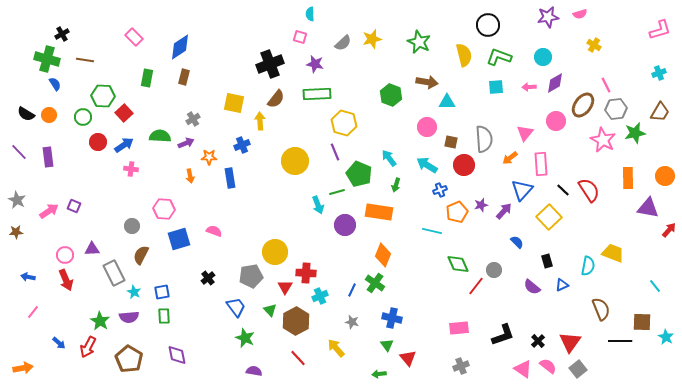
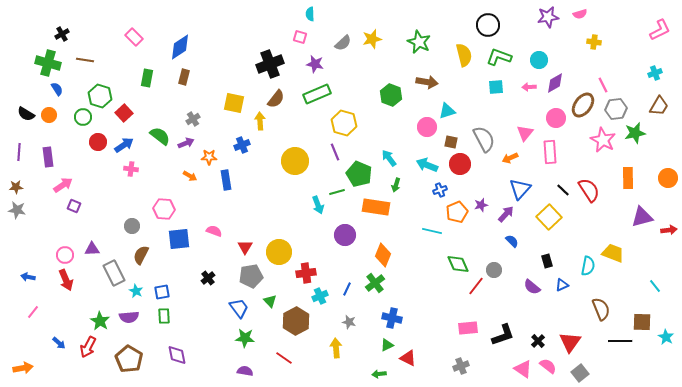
pink L-shape at (660, 30): rotated 10 degrees counterclockwise
yellow cross at (594, 45): moved 3 px up; rotated 24 degrees counterclockwise
cyan circle at (543, 57): moved 4 px left, 3 px down
green cross at (47, 59): moved 1 px right, 4 px down
cyan cross at (659, 73): moved 4 px left
blue semicircle at (55, 84): moved 2 px right, 5 px down
pink line at (606, 85): moved 3 px left
green rectangle at (317, 94): rotated 20 degrees counterclockwise
green hexagon at (103, 96): moved 3 px left; rotated 15 degrees clockwise
cyan triangle at (447, 102): moved 9 px down; rotated 18 degrees counterclockwise
brown trapezoid at (660, 112): moved 1 px left, 6 px up
pink circle at (556, 121): moved 3 px up
green semicircle at (160, 136): rotated 35 degrees clockwise
gray semicircle at (484, 139): rotated 24 degrees counterclockwise
purple line at (19, 152): rotated 48 degrees clockwise
orange arrow at (510, 158): rotated 14 degrees clockwise
pink rectangle at (541, 164): moved 9 px right, 12 px up
cyan arrow at (427, 165): rotated 10 degrees counterclockwise
red circle at (464, 165): moved 4 px left, 1 px up
orange arrow at (190, 176): rotated 48 degrees counterclockwise
orange circle at (665, 176): moved 3 px right, 2 px down
blue rectangle at (230, 178): moved 4 px left, 2 px down
blue triangle at (522, 190): moved 2 px left, 1 px up
gray star at (17, 200): moved 10 px down; rotated 18 degrees counterclockwise
purple triangle at (648, 208): moved 6 px left, 9 px down; rotated 25 degrees counterclockwise
pink arrow at (49, 211): moved 14 px right, 26 px up
purple arrow at (504, 211): moved 2 px right, 3 px down
orange rectangle at (379, 212): moved 3 px left, 5 px up
purple circle at (345, 225): moved 10 px down
red arrow at (669, 230): rotated 42 degrees clockwise
brown star at (16, 232): moved 45 px up
blue square at (179, 239): rotated 10 degrees clockwise
blue semicircle at (517, 242): moved 5 px left, 1 px up
yellow circle at (275, 252): moved 4 px right
red cross at (306, 273): rotated 12 degrees counterclockwise
green cross at (375, 283): rotated 18 degrees clockwise
red triangle at (285, 287): moved 40 px left, 40 px up
blue line at (352, 290): moved 5 px left, 1 px up
cyan star at (134, 292): moved 2 px right, 1 px up
blue trapezoid at (236, 307): moved 3 px right, 1 px down
green triangle at (270, 310): moved 9 px up
gray star at (352, 322): moved 3 px left
pink rectangle at (459, 328): moved 9 px right
green star at (245, 338): rotated 18 degrees counterclockwise
green triangle at (387, 345): rotated 40 degrees clockwise
yellow arrow at (336, 348): rotated 36 degrees clockwise
red line at (298, 358): moved 14 px left; rotated 12 degrees counterclockwise
red triangle at (408, 358): rotated 24 degrees counterclockwise
gray square at (578, 369): moved 2 px right, 4 px down
purple semicircle at (254, 371): moved 9 px left
